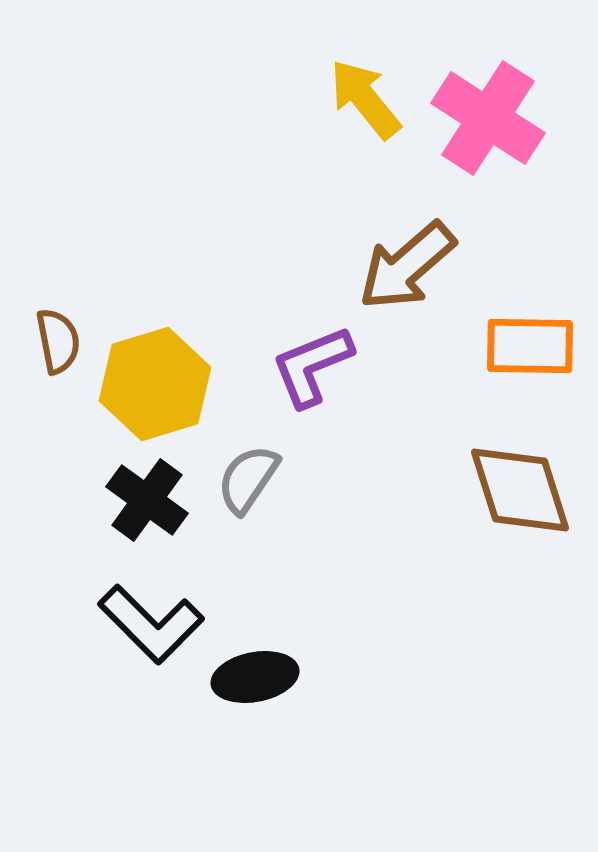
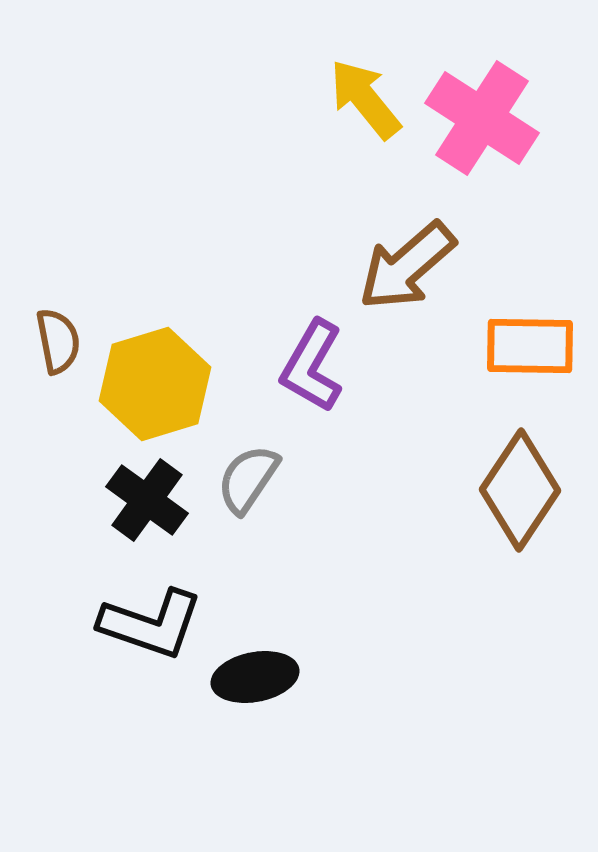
pink cross: moved 6 px left
purple L-shape: rotated 38 degrees counterclockwise
brown diamond: rotated 51 degrees clockwise
black L-shape: rotated 26 degrees counterclockwise
